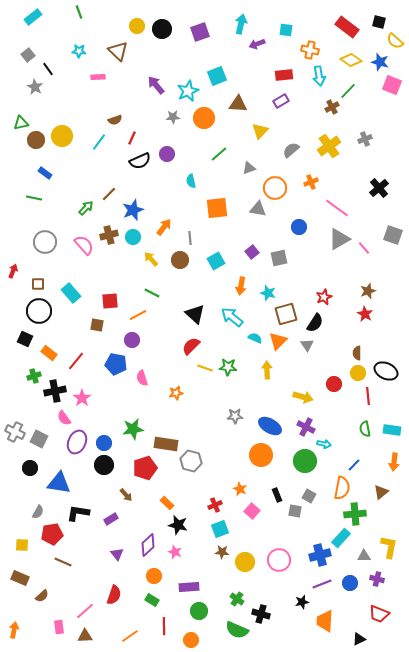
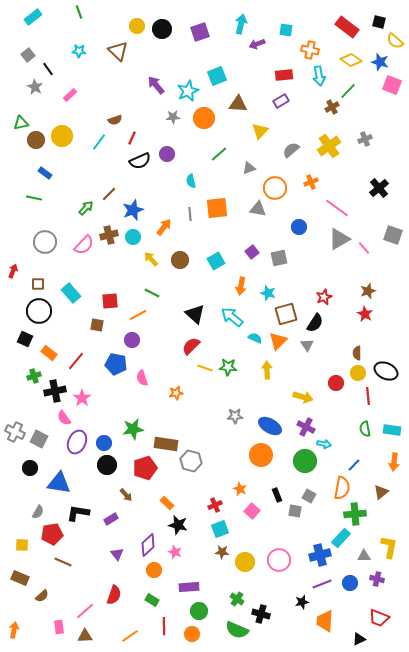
pink rectangle at (98, 77): moved 28 px left, 18 px down; rotated 40 degrees counterclockwise
gray line at (190, 238): moved 24 px up
pink semicircle at (84, 245): rotated 85 degrees clockwise
red circle at (334, 384): moved 2 px right, 1 px up
black circle at (104, 465): moved 3 px right
orange circle at (154, 576): moved 6 px up
red trapezoid at (379, 614): moved 4 px down
orange circle at (191, 640): moved 1 px right, 6 px up
